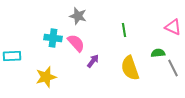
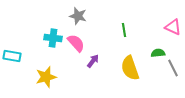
cyan rectangle: rotated 12 degrees clockwise
